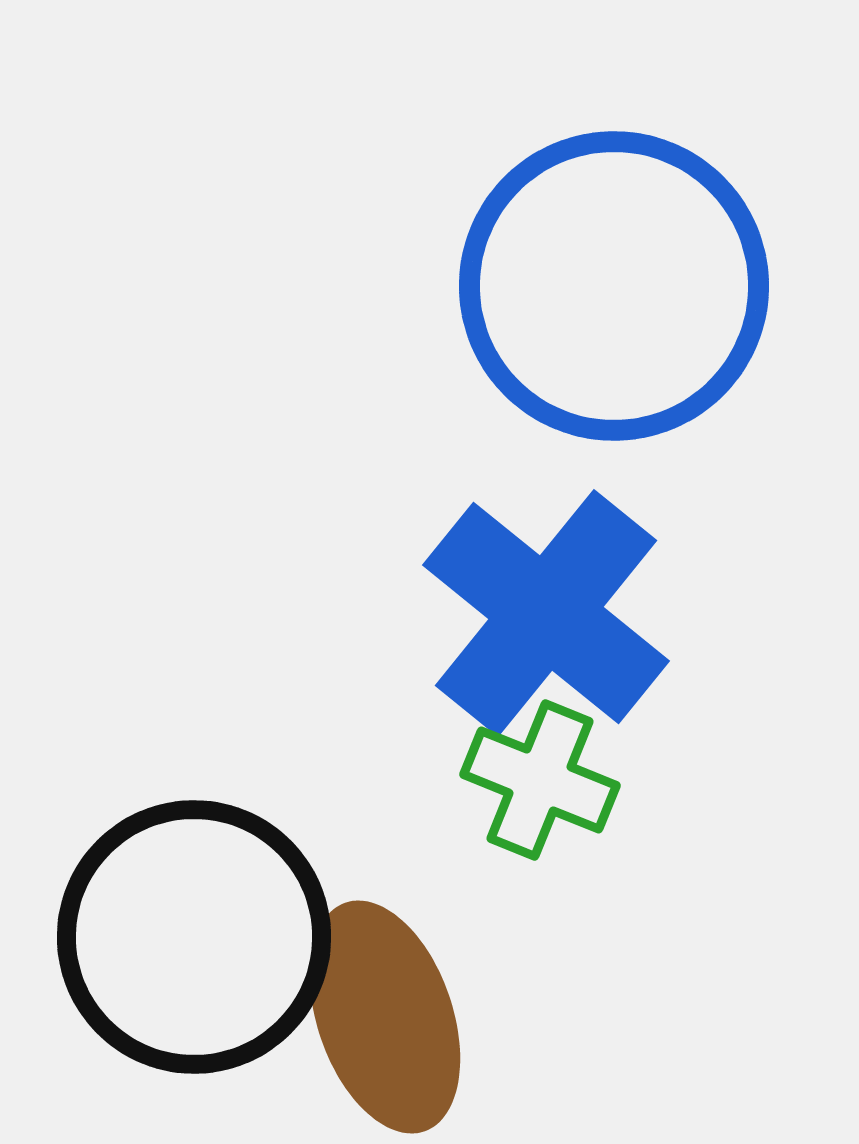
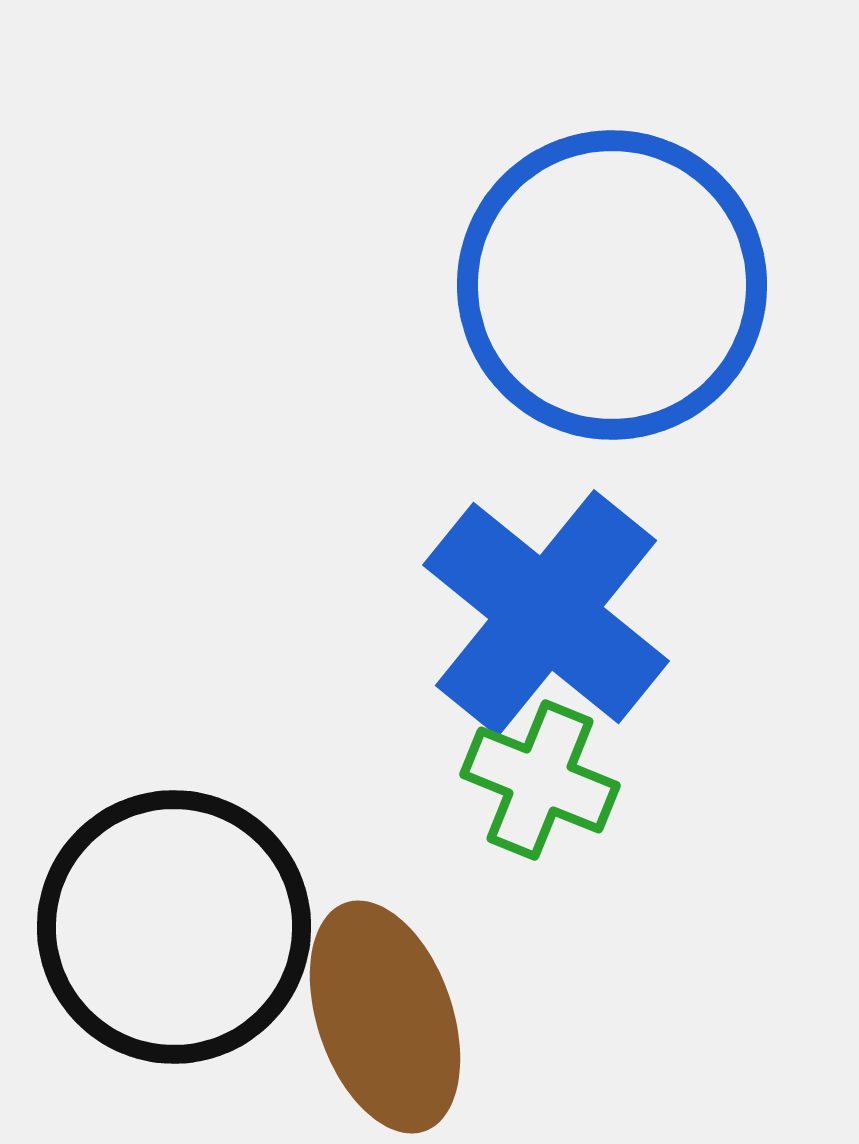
blue circle: moved 2 px left, 1 px up
black circle: moved 20 px left, 10 px up
